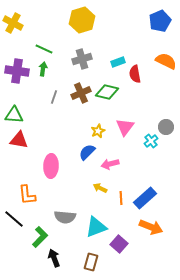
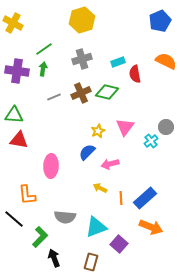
green line: rotated 60 degrees counterclockwise
gray line: rotated 48 degrees clockwise
